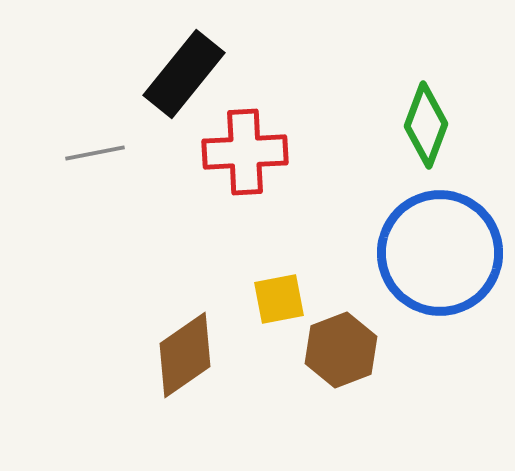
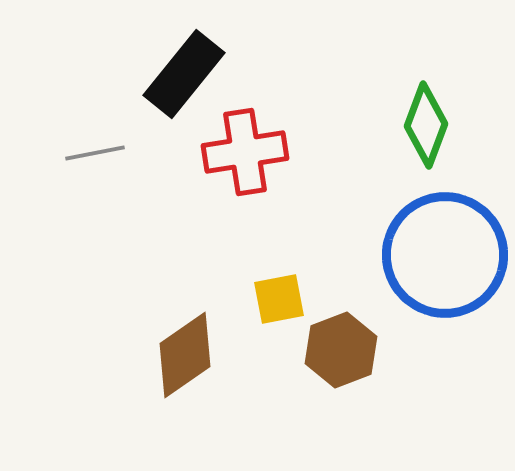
red cross: rotated 6 degrees counterclockwise
blue circle: moved 5 px right, 2 px down
